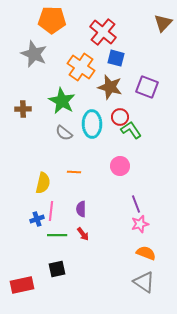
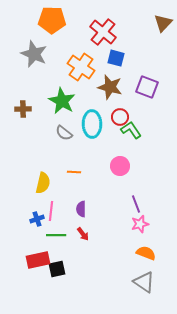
green line: moved 1 px left
red rectangle: moved 16 px right, 25 px up
